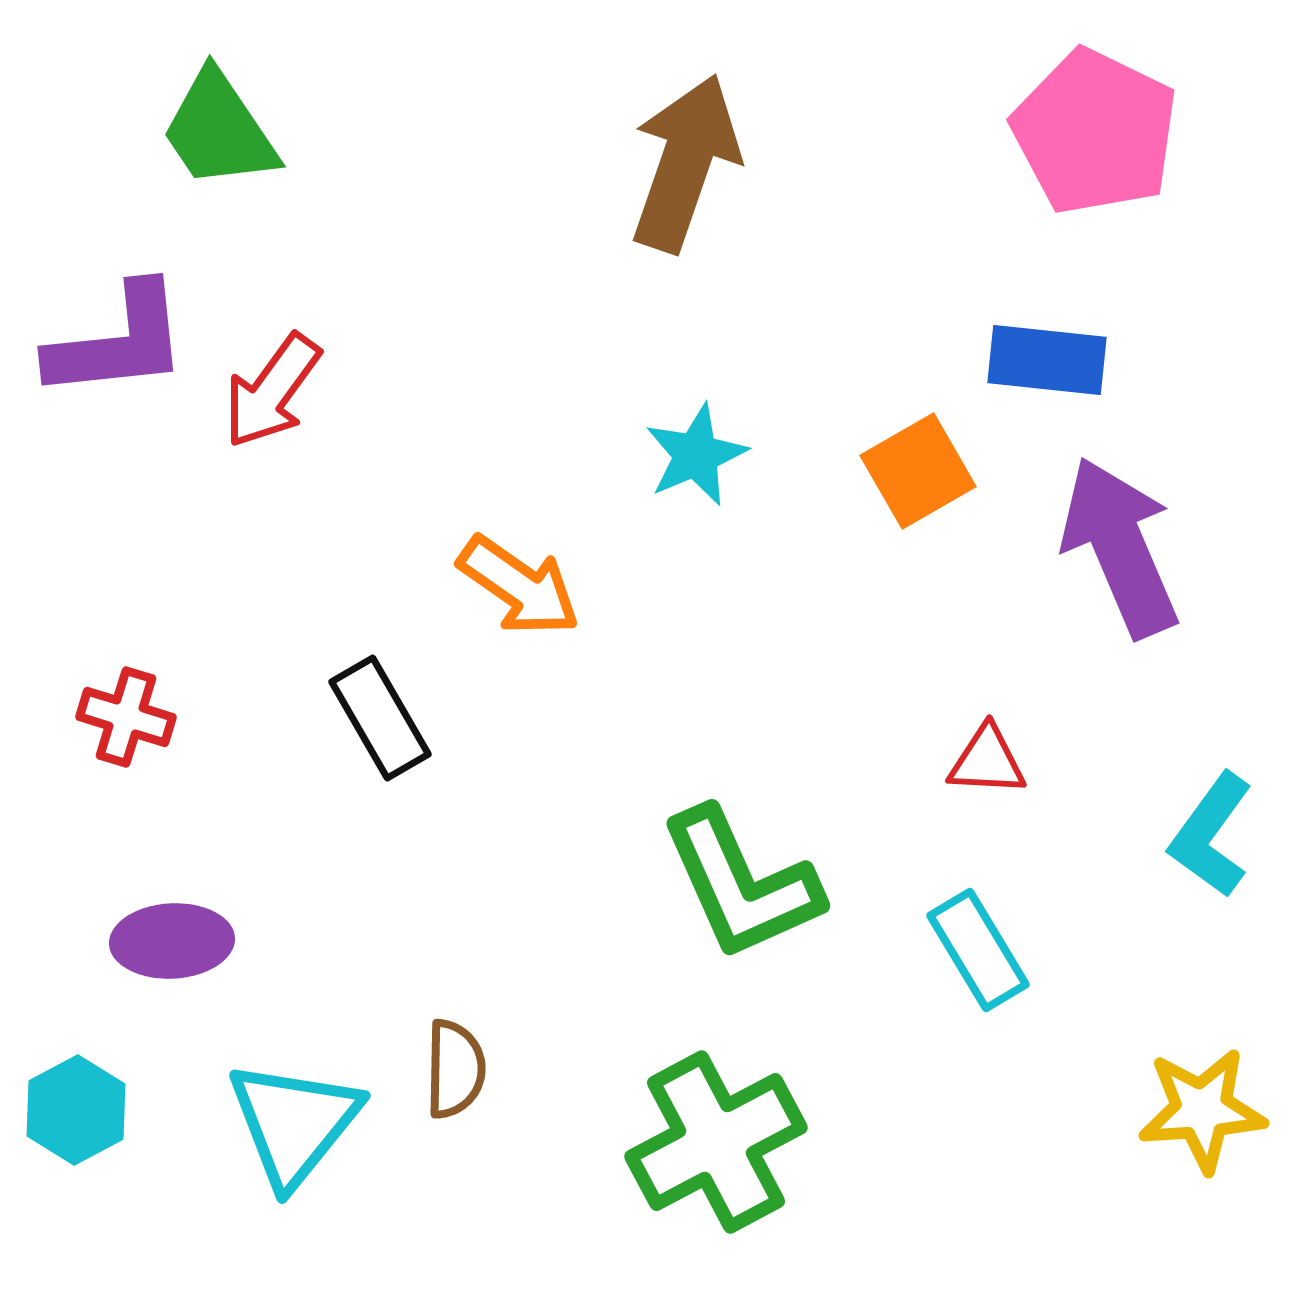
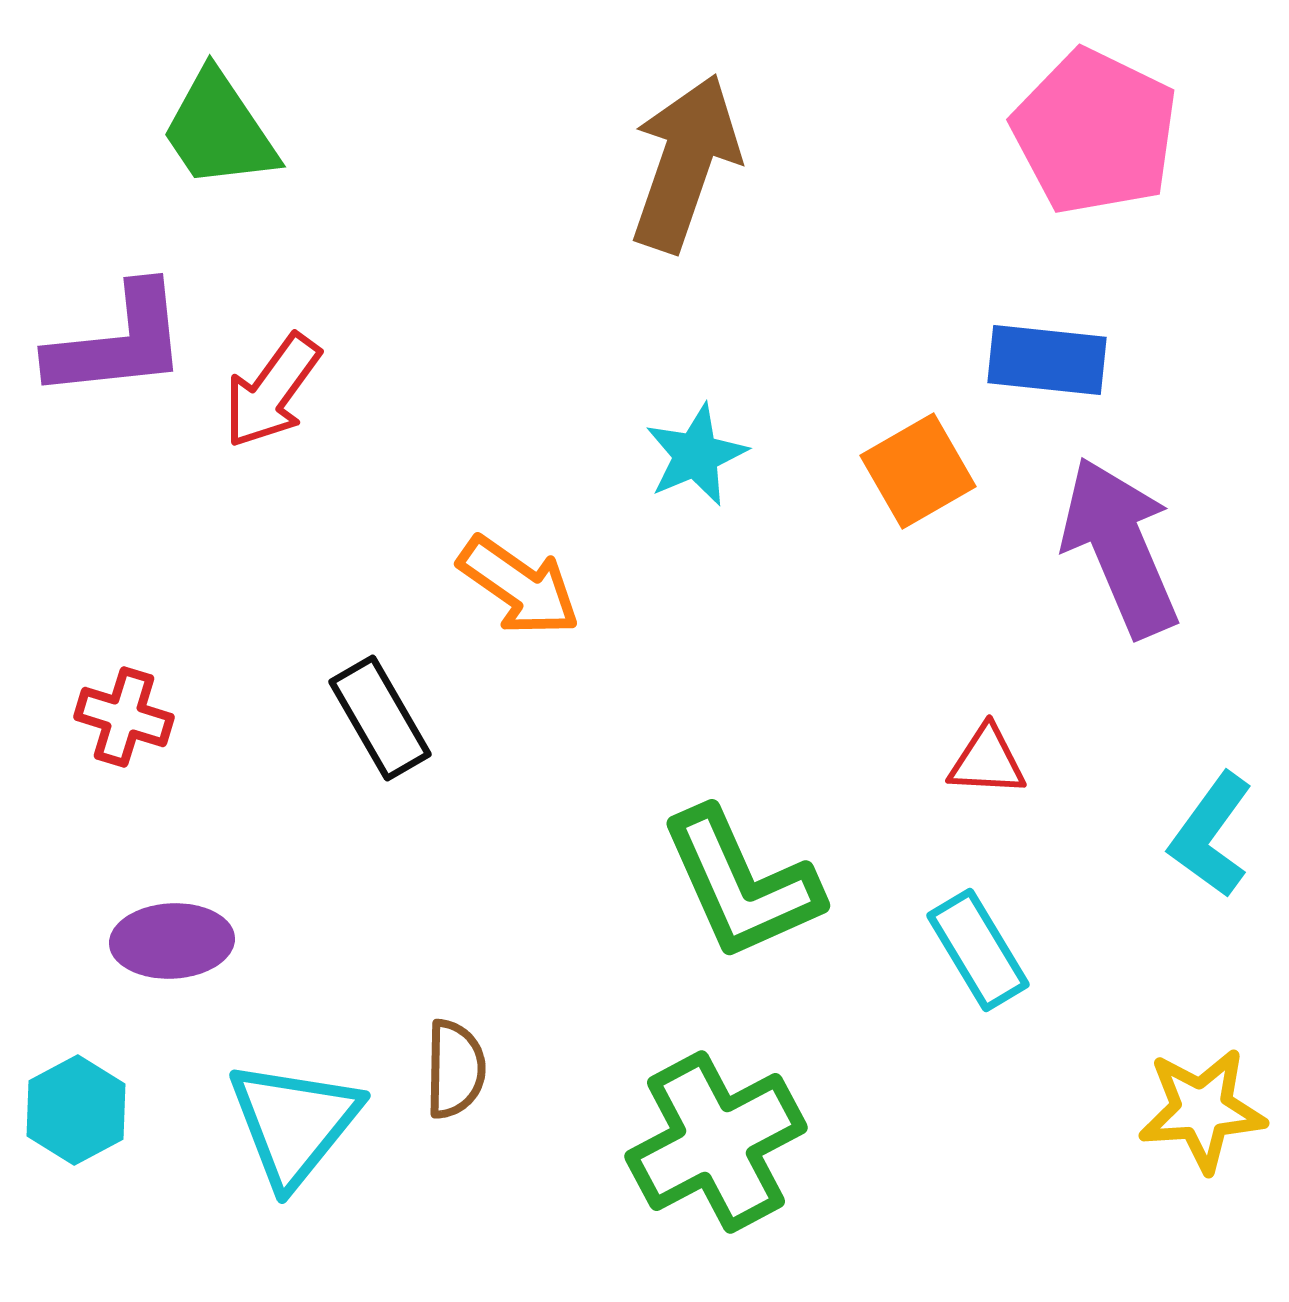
red cross: moved 2 px left
